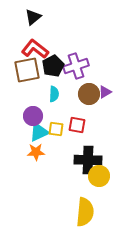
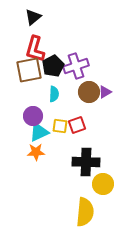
red L-shape: rotated 112 degrees counterclockwise
brown square: moved 2 px right
brown circle: moved 2 px up
red square: rotated 30 degrees counterclockwise
yellow square: moved 4 px right, 3 px up
black cross: moved 2 px left, 2 px down
yellow circle: moved 4 px right, 8 px down
